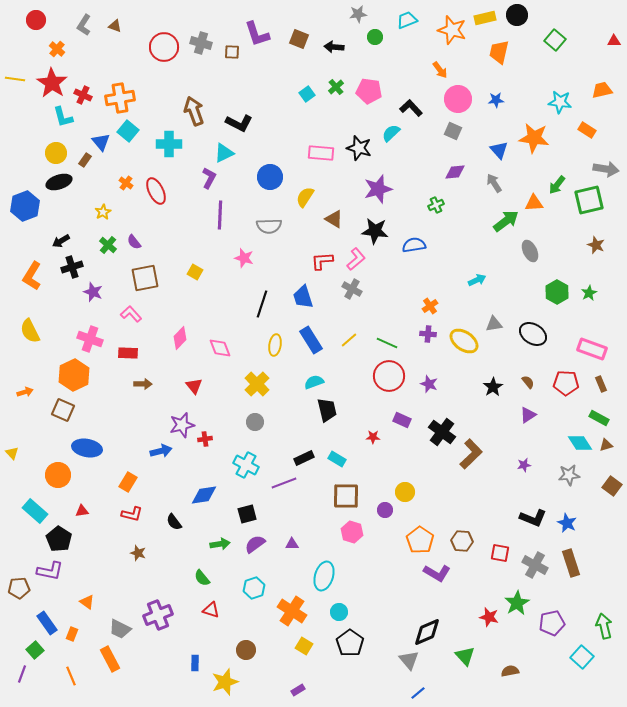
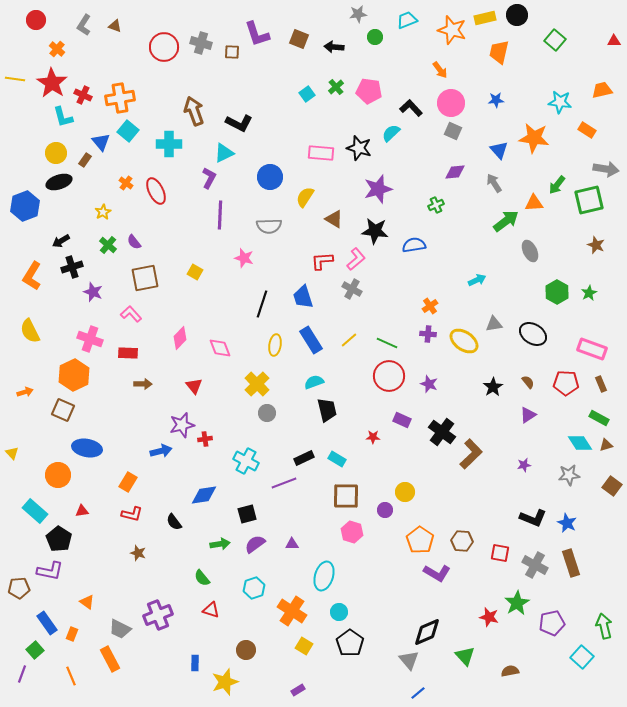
pink circle at (458, 99): moved 7 px left, 4 px down
gray circle at (255, 422): moved 12 px right, 9 px up
cyan cross at (246, 465): moved 4 px up
